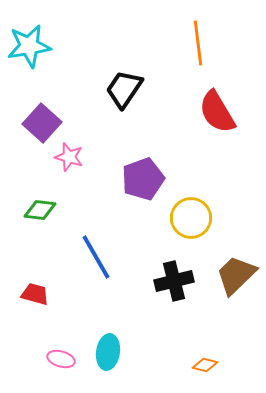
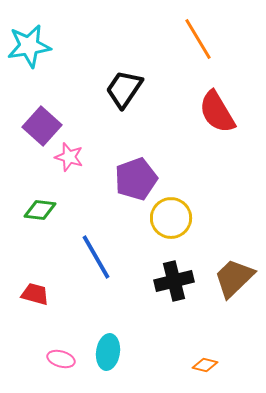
orange line: moved 4 px up; rotated 24 degrees counterclockwise
purple square: moved 3 px down
purple pentagon: moved 7 px left
yellow circle: moved 20 px left
brown trapezoid: moved 2 px left, 3 px down
